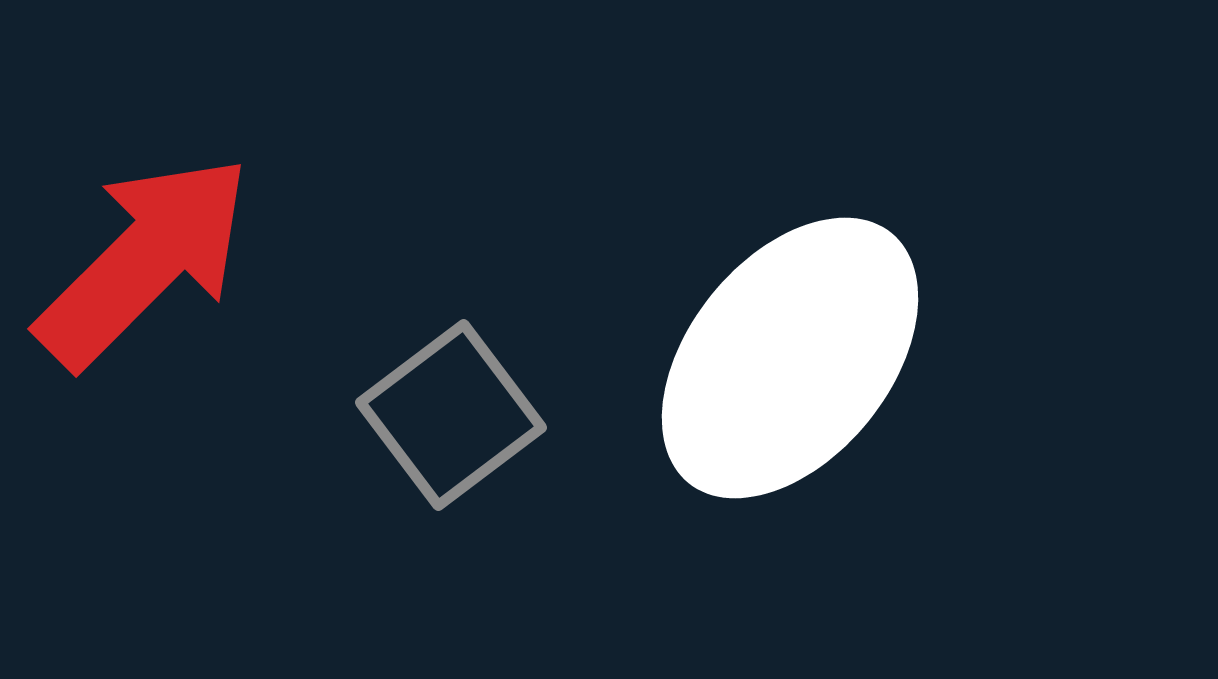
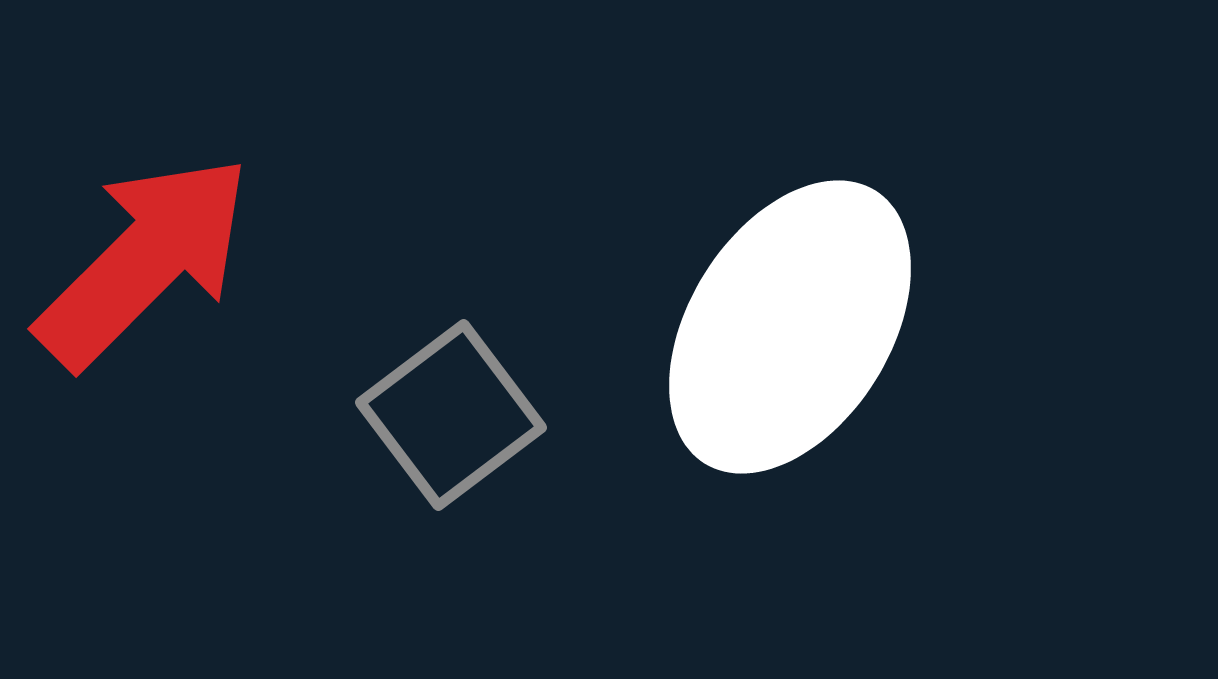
white ellipse: moved 31 px up; rotated 7 degrees counterclockwise
